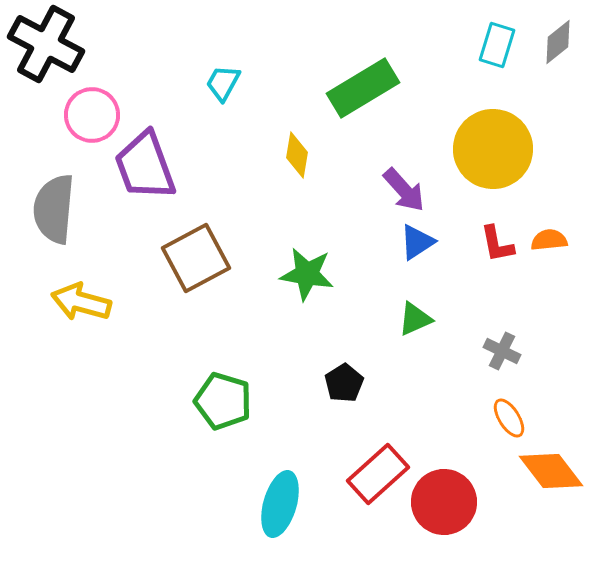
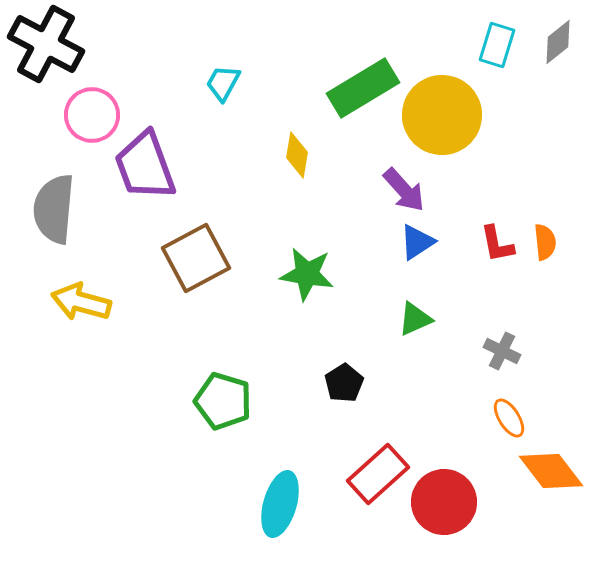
yellow circle: moved 51 px left, 34 px up
orange semicircle: moved 4 px left, 2 px down; rotated 90 degrees clockwise
